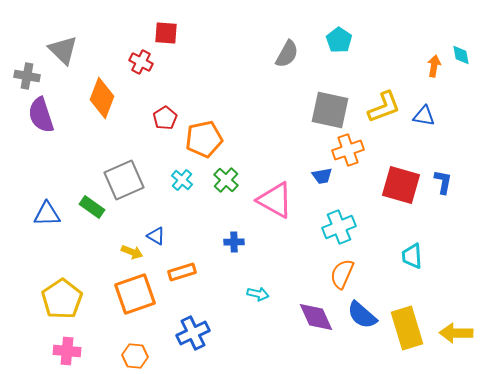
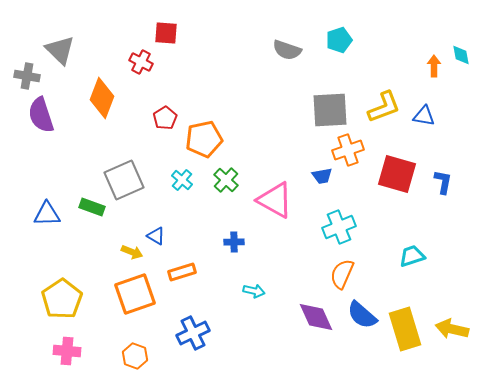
cyan pentagon at (339, 40): rotated 20 degrees clockwise
gray triangle at (63, 50): moved 3 px left
gray semicircle at (287, 54): moved 4 px up; rotated 80 degrees clockwise
orange arrow at (434, 66): rotated 10 degrees counterclockwise
gray square at (330, 110): rotated 15 degrees counterclockwise
red square at (401, 185): moved 4 px left, 11 px up
green rectangle at (92, 207): rotated 15 degrees counterclockwise
cyan trapezoid at (412, 256): rotated 76 degrees clockwise
cyan arrow at (258, 294): moved 4 px left, 3 px up
yellow rectangle at (407, 328): moved 2 px left, 1 px down
yellow arrow at (456, 333): moved 4 px left, 4 px up; rotated 12 degrees clockwise
orange hexagon at (135, 356): rotated 15 degrees clockwise
